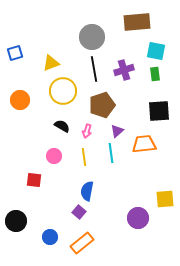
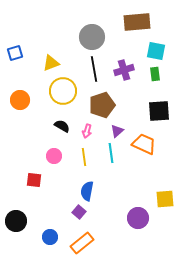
orange trapezoid: rotated 30 degrees clockwise
